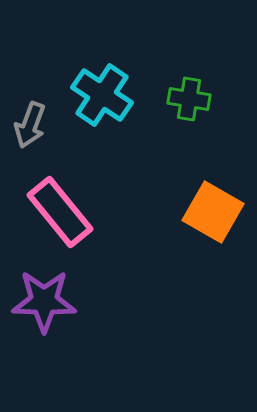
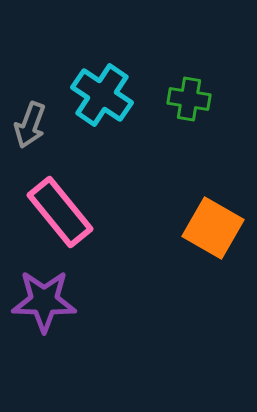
orange square: moved 16 px down
